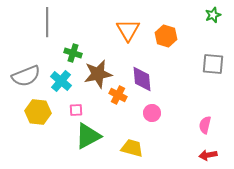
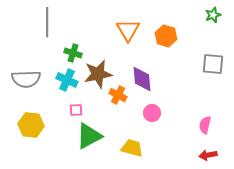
gray semicircle: moved 3 px down; rotated 20 degrees clockwise
cyan cross: moved 6 px right, 1 px up; rotated 15 degrees counterclockwise
yellow hexagon: moved 7 px left, 13 px down
green triangle: moved 1 px right
